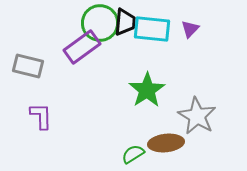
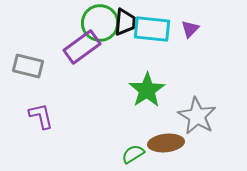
purple L-shape: rotated 12 degrees counterclockwise
